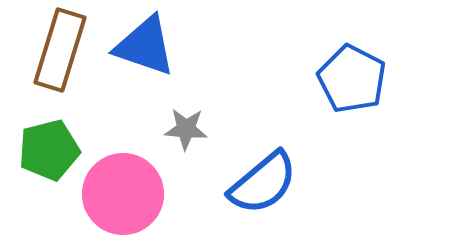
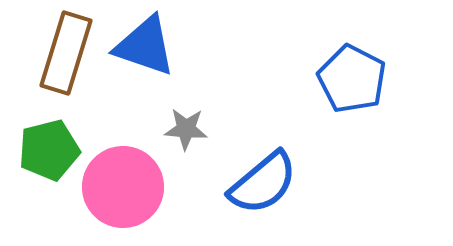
brown rectangle: moved 6 px right, 3 px down
pink circle: moved 7 px up
